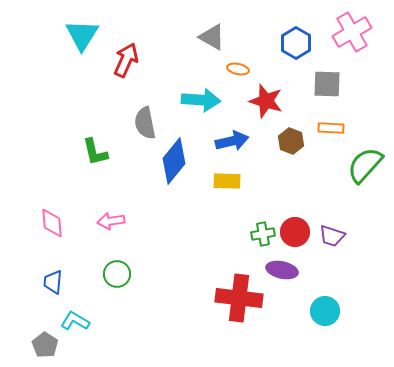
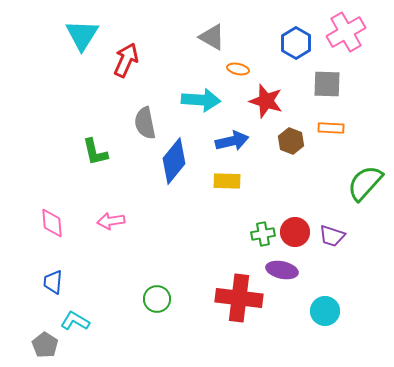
pink cross: moved 6 px left
green semicircle: moved 18 px down
green circle: moved 40 px right, 25 px down
